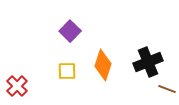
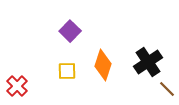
black cross: rotated 12 degrees counterclockwise
brown line: rotated 24 degrees clockwise
